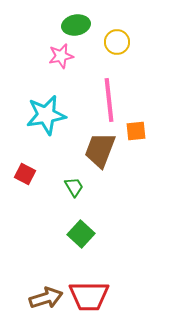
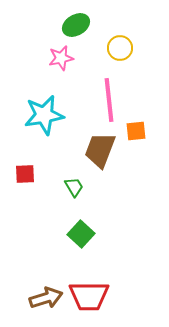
green ellipse: rotated 20 degrees counterclockwise
yellow circle: moved 3 px right, 6 px down
pink star: moved 2 px down
cyan star: moved 2 px left
red square: rotated 30 degrees counterclockwise
